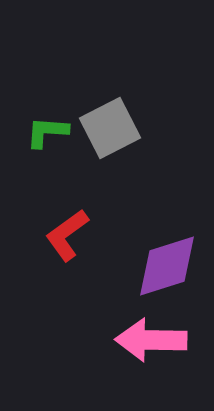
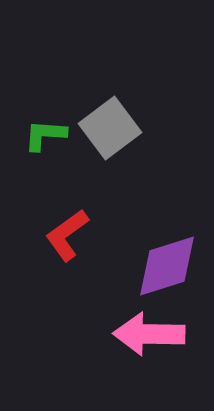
gray square: rotated 10 degrees counterclockwise
green L-shape: moved 2 px left, 3 px down
pink arrow: moved 2 px left, 6 px up
